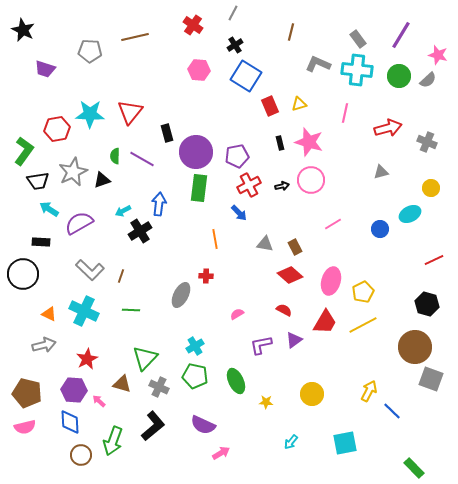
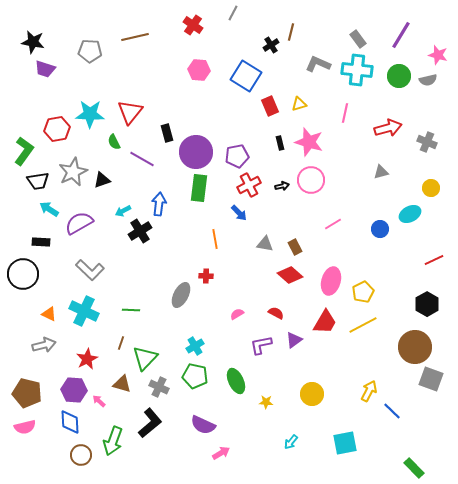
black star at (23, 30): moved 10 px right, 12 px down; rotated 15 degrees counterclockwise
black cross at (235, 45): moved 36 px right
gray semicircle at (428, 80): rotated 30 degrees clockwise
green semicircle at (115, 156): moved 1 px left, 14 px up; rotated 28 degrees counterclockwise
brown line at (121, 276): moved 67 px down
black hexagon at (427, 304): rotated 15 degrees clockwise
red semicircle at (284, 310): moved 8 px left, 3 px down
black L-shape at (153, 426): moved 3 px left, 3 px up
